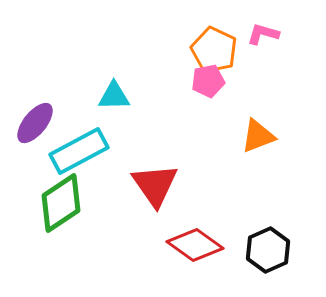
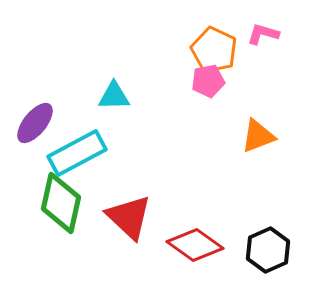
cyan rectangle: moved 2 px left, 2 px down
red triangle: moved 26 px left, 32 px down; rotated 12 degrees counterclockwise
green diamond: rotated 44 degrees counterclockwise
